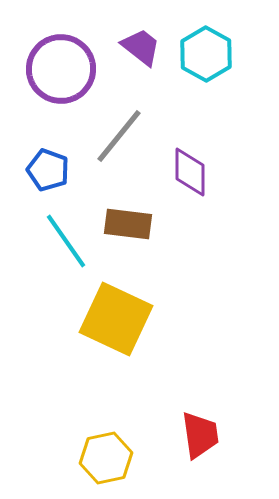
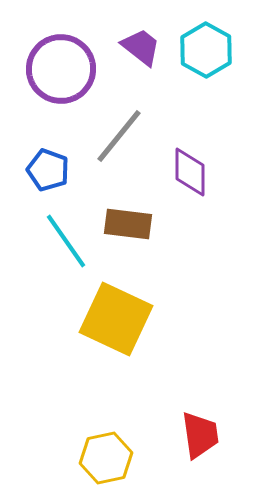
cyan hexagon: moved 4 px up
